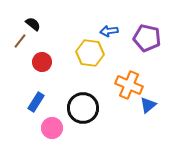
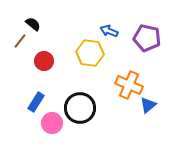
blue arrow: rotated 30 degrees clockwise
red circle: moved 2 px right, 1 px up
black circle: moved 3 px left
pink circle: moved 5 px up
